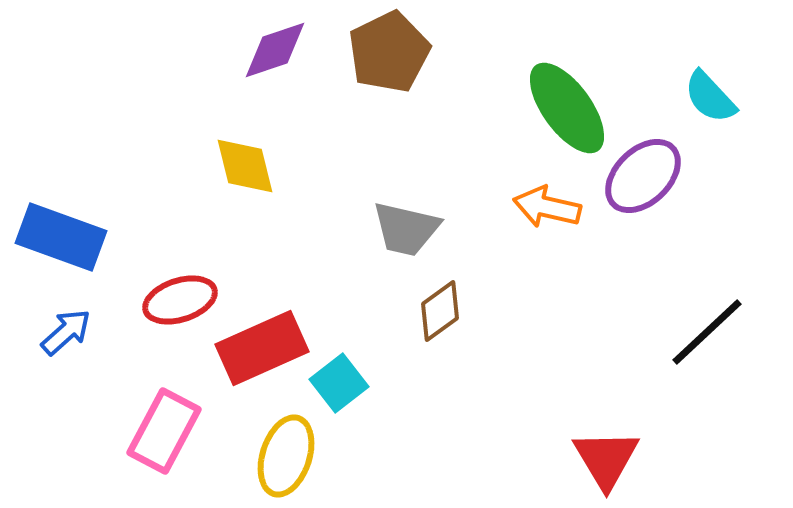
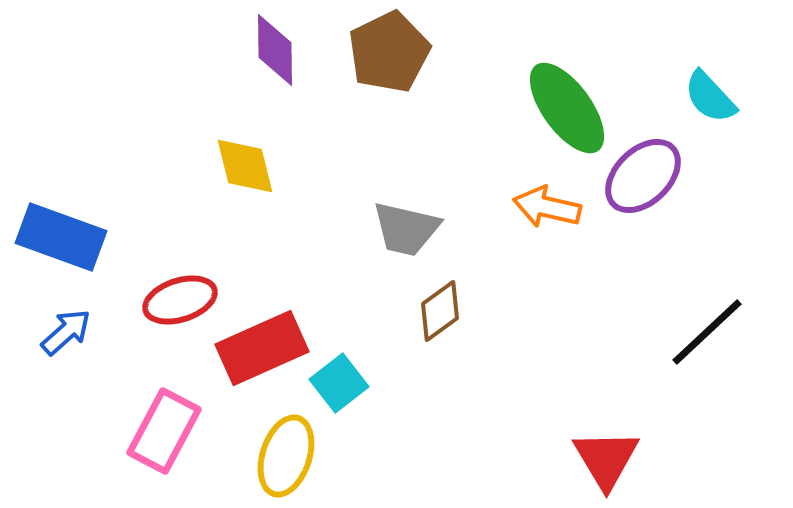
purple diamond: rotated 72 degrees counterclockwise
